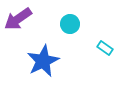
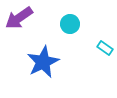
purple arrow: moved 1 px right, 1 px up
blue star: moved 1 px down
